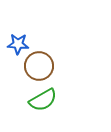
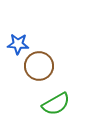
green semicircle: moved 13 px right, 4 px down
